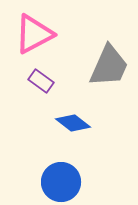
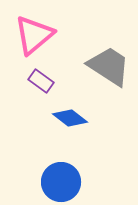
pink triangle: moved 1 px down; rotated 12 degrees counterclockwise
gray trapezoid: rotated 81 degrees counterclockwise
blue diamond: moved 3 px left, 5 px up
